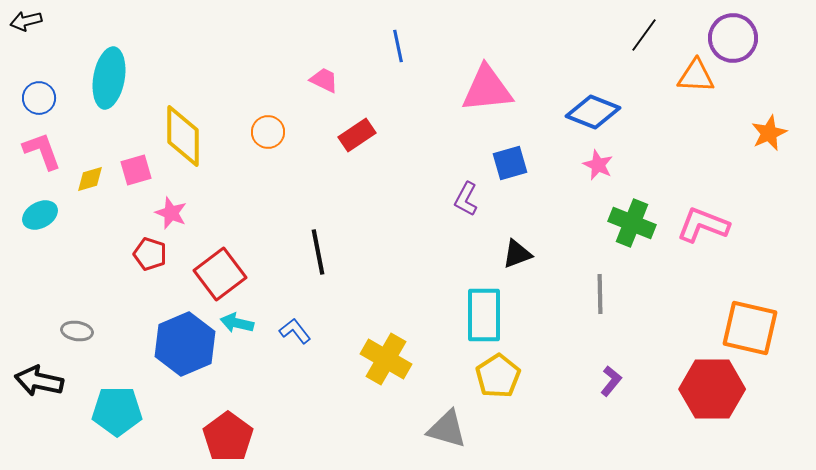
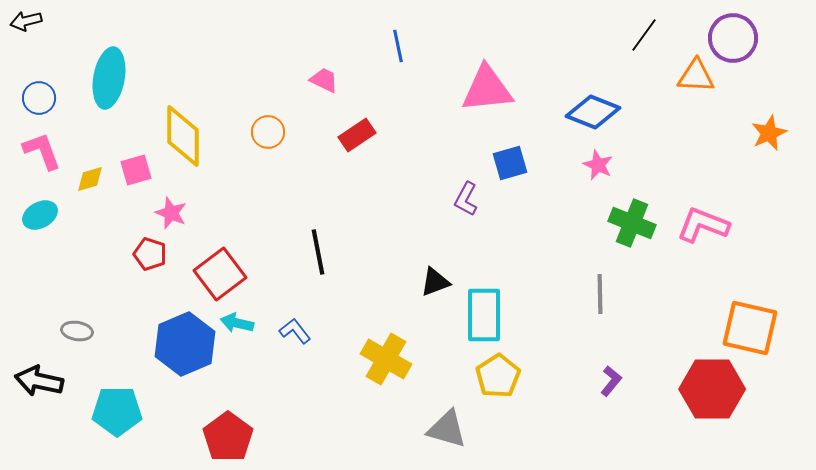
black triangle at (517, 254): moved 82 px left, 28 px down
